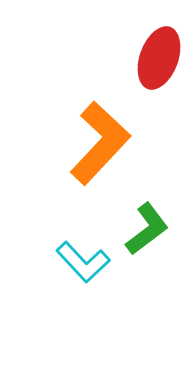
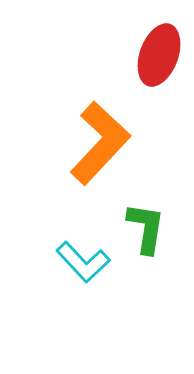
red ellipse: moved 3 px up
green L-shape: moved 1 px left, 1 px up; rotated 44 degrees counterclockwise
